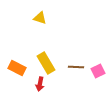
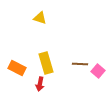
yellow rectangle: rotated 15 degrees clockwise
brown line: moved 4 px right, 3 px up
pink square: rotated 24 degrees counterclockwise
